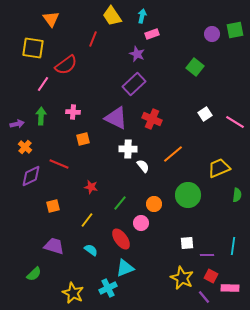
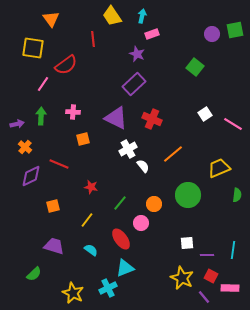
red line at (93, 39): rotated 28 degrees counterclockwise
pink line at (235, 122): moved 2 px left, 2 px down
white cross at (128, 149): rotated 30 degrees counterclockwise
cyan line at (233, 246): moved 4 px down
